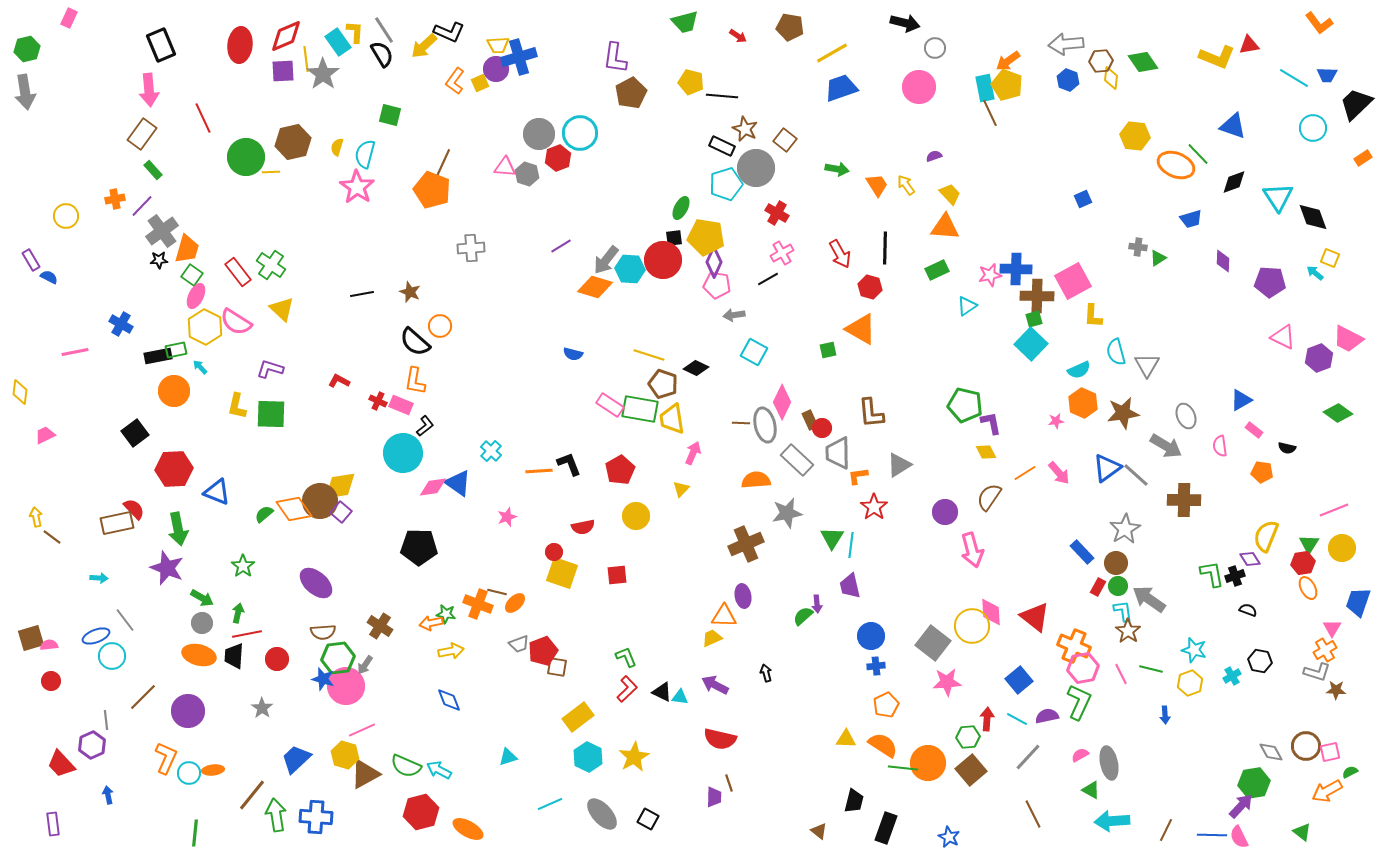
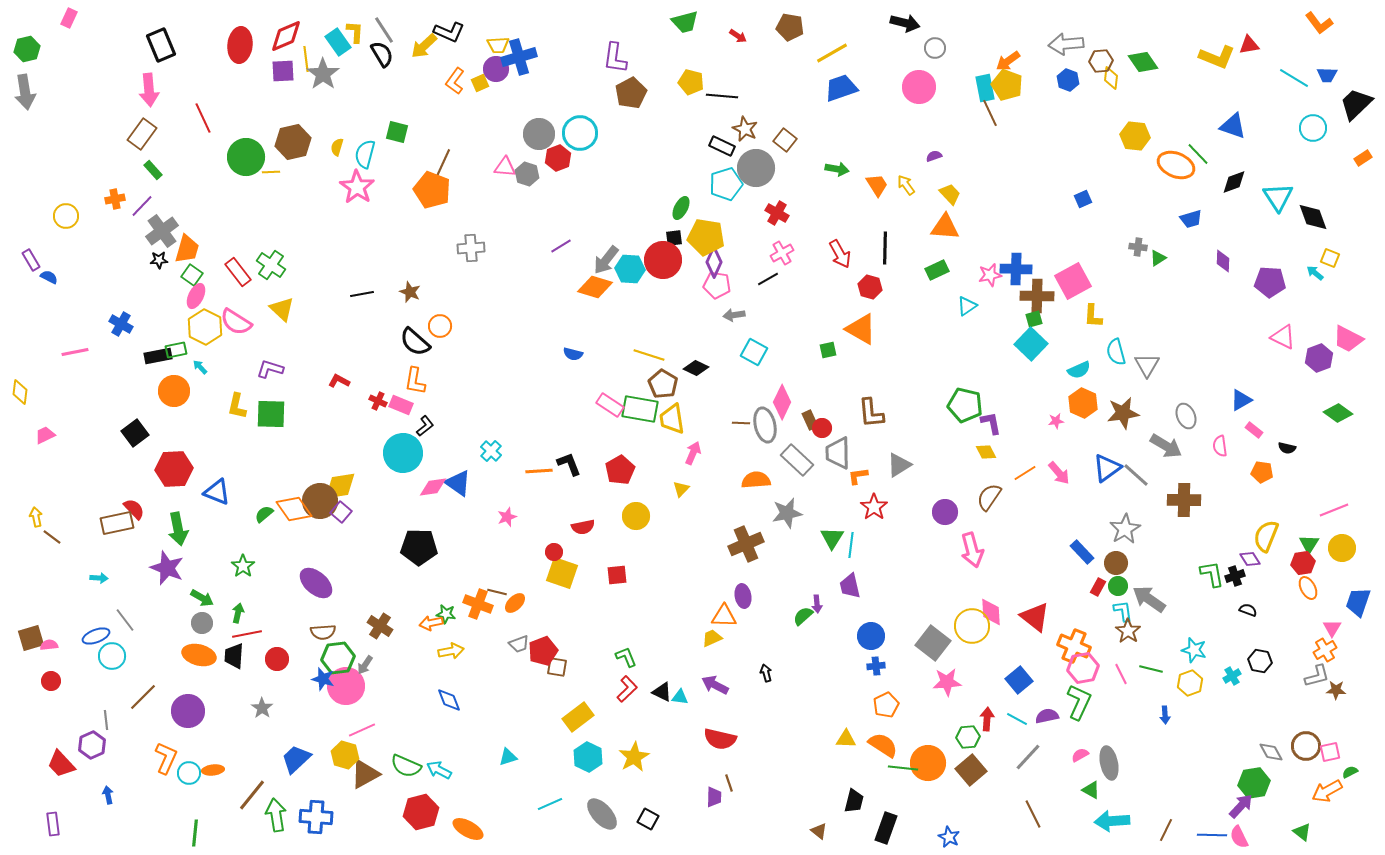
green square at (390, 115): moved 7 px right, 17 px down
brown pentagon at (663, 384): rotated 12 degrees clockwise
gray L-shape at (1317, 672): moved 4 px down; rotated 32 degrees counterclockwise
